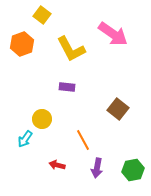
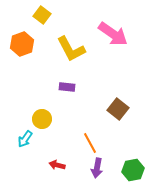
orange line: moved 7 px right, 3 px down
